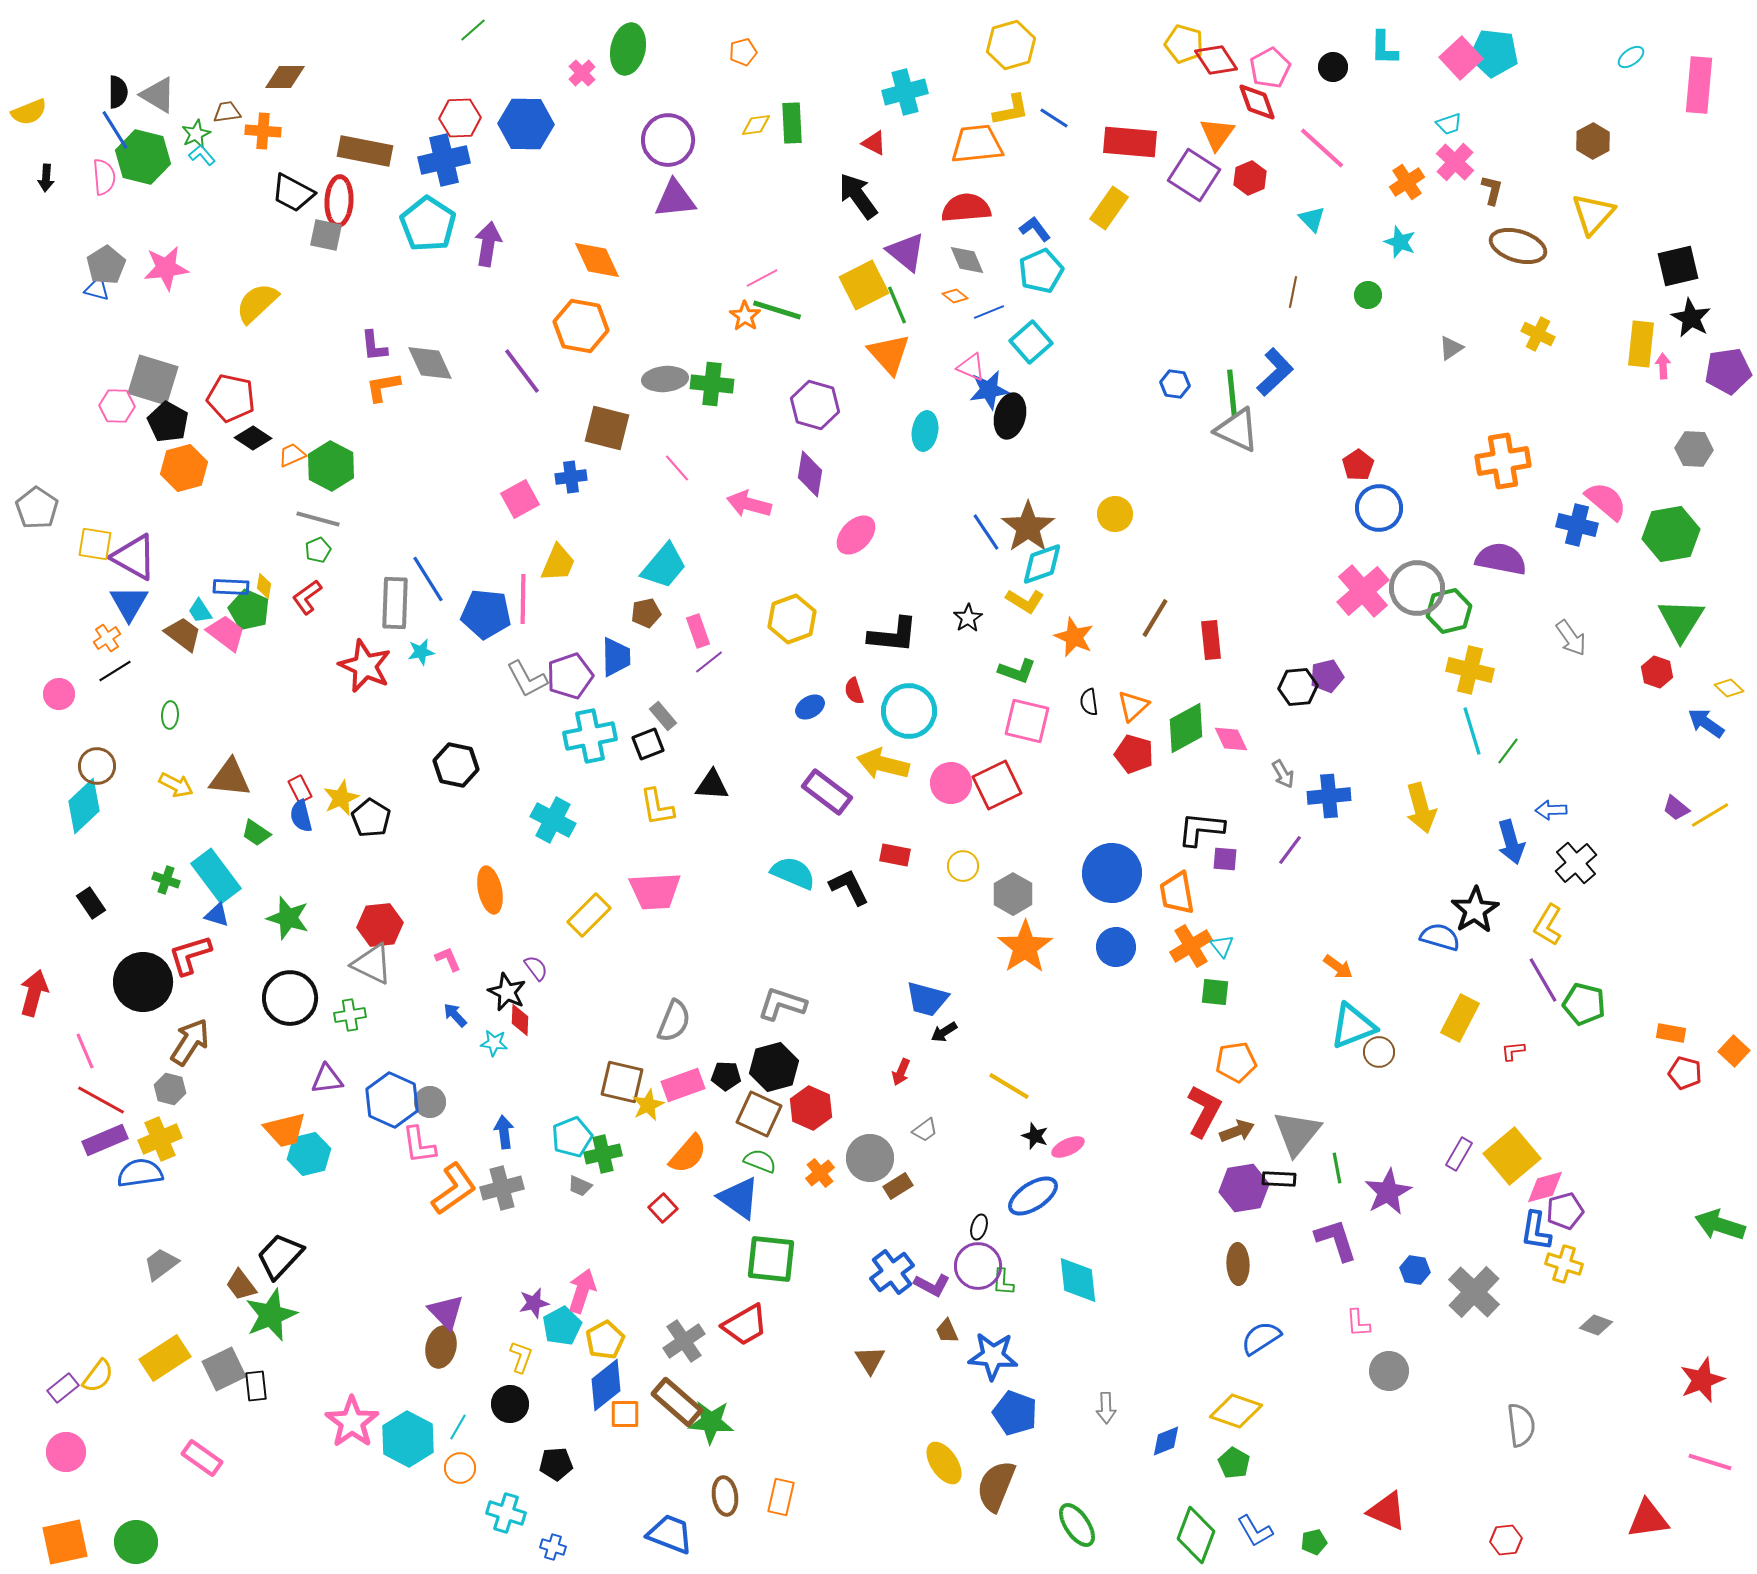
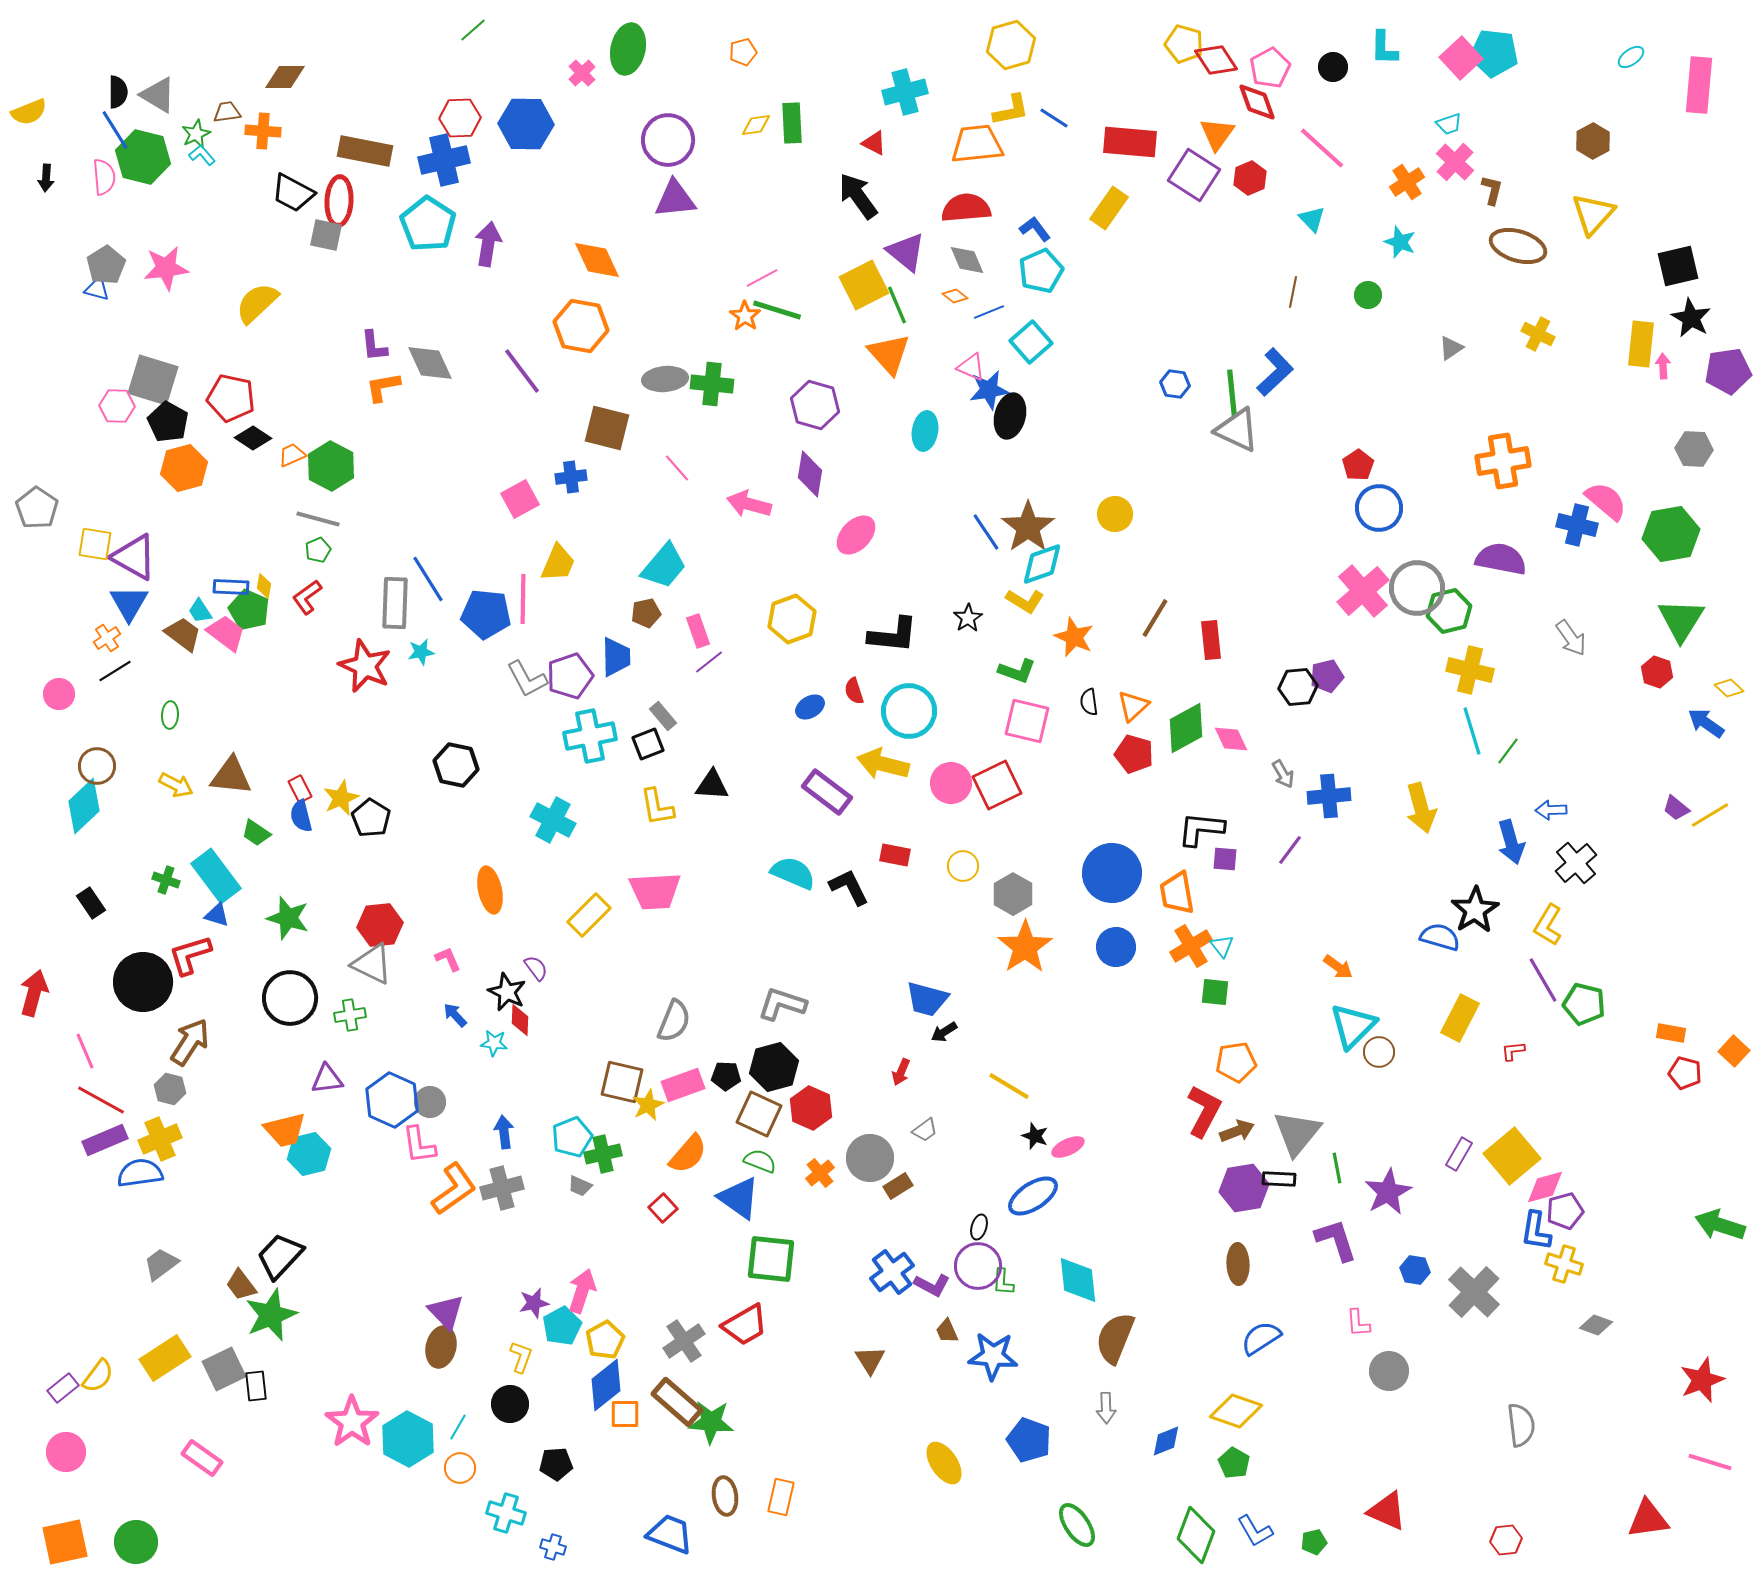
brown triangle at (230, 778): moved 1 px right, 2 px up
cyan triangle at (1353, 1026): rotated 24 degrees counterclockwise
blue pentagon at (1015, 1413): moved 14 px right, 27 px down
brown semicircle at (996, 1486): moved 119 px right, 148 px up
